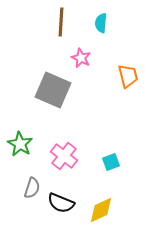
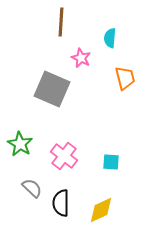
cyan semicircle: moved 9 px right, 15 px down
orange trapezoid: moved 3 px left, 2 px down
gray square: moved 1 px left, 1 px up
cyan square: rotated 24 degrees clockwise
gray semicircle: rotated 65 degrees counterclockwise
black semicircle: rotated 68 degrees clockwise
